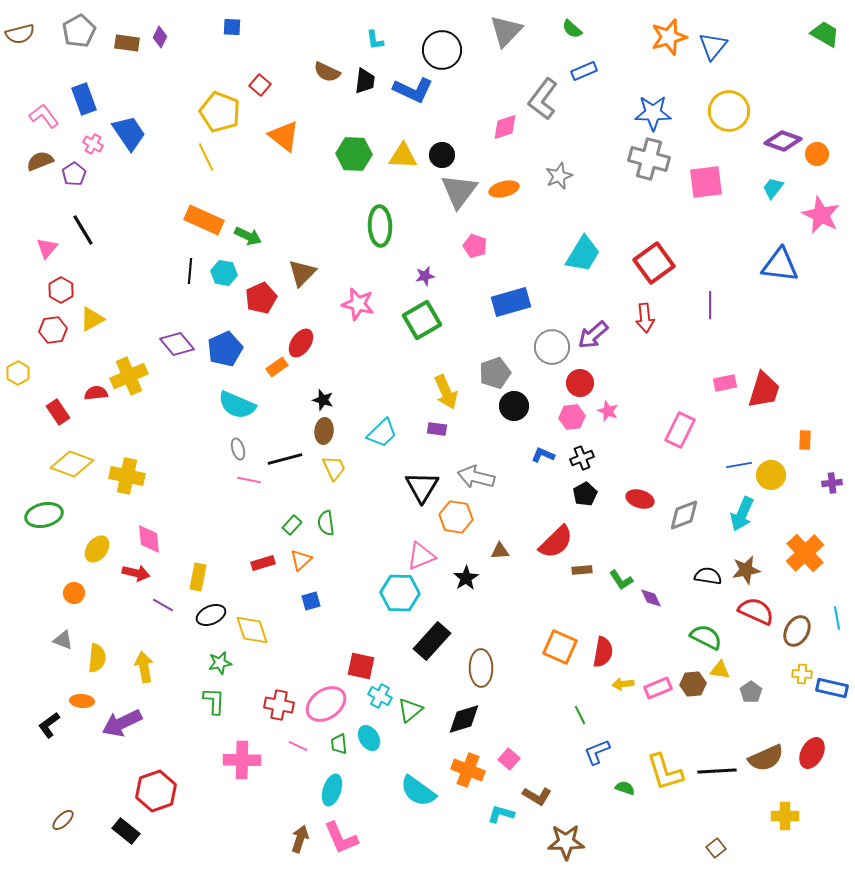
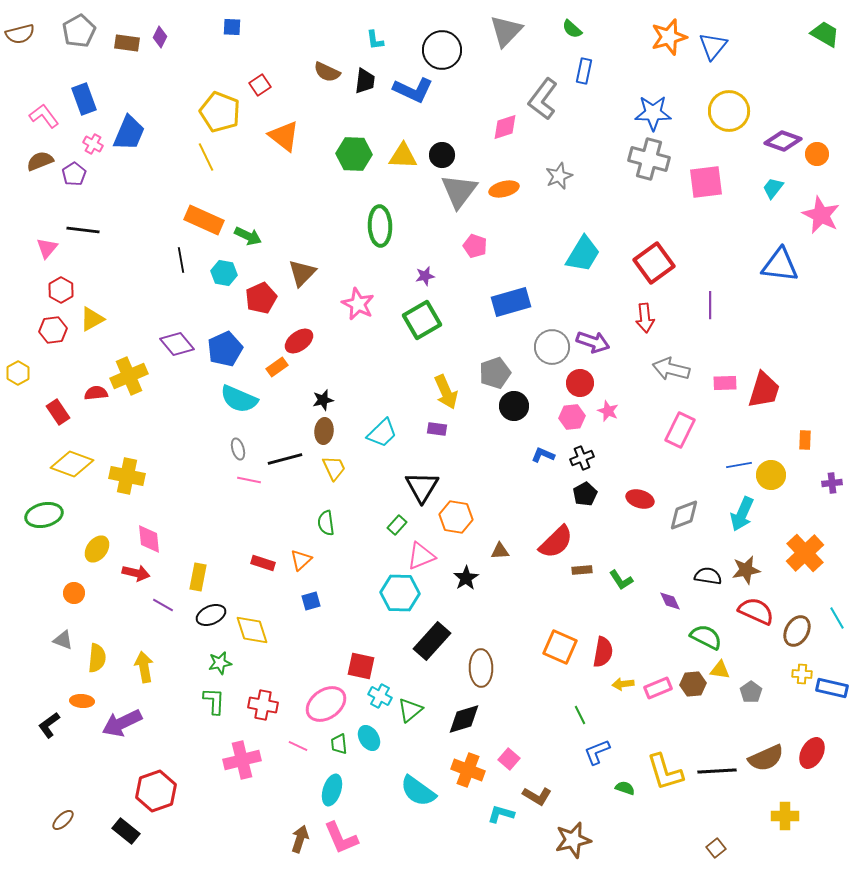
blue rectangle at (584, 71): rotated 55 degrees counterclockwise
red square at (260, 85): rotated 15 degrees clockwise
blue trapezoid at (129, 133): rotated 57 degrees clockwise
black line at (83, 230): rotated 52 degrees counterclockwise
black line at (190, 271): moved 9 px left, 11 px up; rotated 15 degrees counterclockwise
pink star at (358, 304): rotated 12 degrees clockwise
purple arrow at (593, 335): moved 7 px down; rotated 120 degrees counterclockwise
red ellipse at (301, 343): moved 2 px left, 2 px up; rotated 20 degrees clockwise
pink rectangle at (725, 383): rotated 10 degrees clockwise
black star at (323, 400): rotated 30 degrees counterclockwise
cyan semicircle at (237, 405): moved 2 px right, 6 px up
gray arrow at (476, 477): moved 195 px right, 108 px up
green rectangle at (292, 525): moved 105 px right
red rectangle at (263, 563): rotated 35 degrees clockwise
purple diamond at (651, 598): moved 19 px right, 3 px down
cyan line at (837, 618): rotated 20 degrees counterclockwise
red cross at (279, 705): moved 16 px left
pink cross at (242, 760): rotated 15 degrees counterclockwise
brown star at (566, 842): moved 7 px right, 2 px up; rotated 12 degrees counterclockwise
